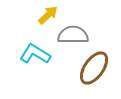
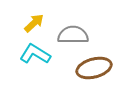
yellow arrow: moved 14 px left, 8 px down
brown ellipse: rotated 40 degrees clockwise
